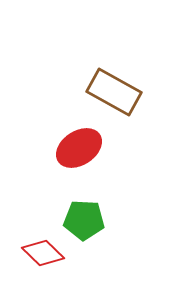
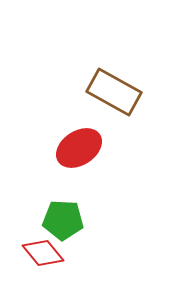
green pentagon: moved 21 px left
red diamond: rotated 6 degrees clockwise
